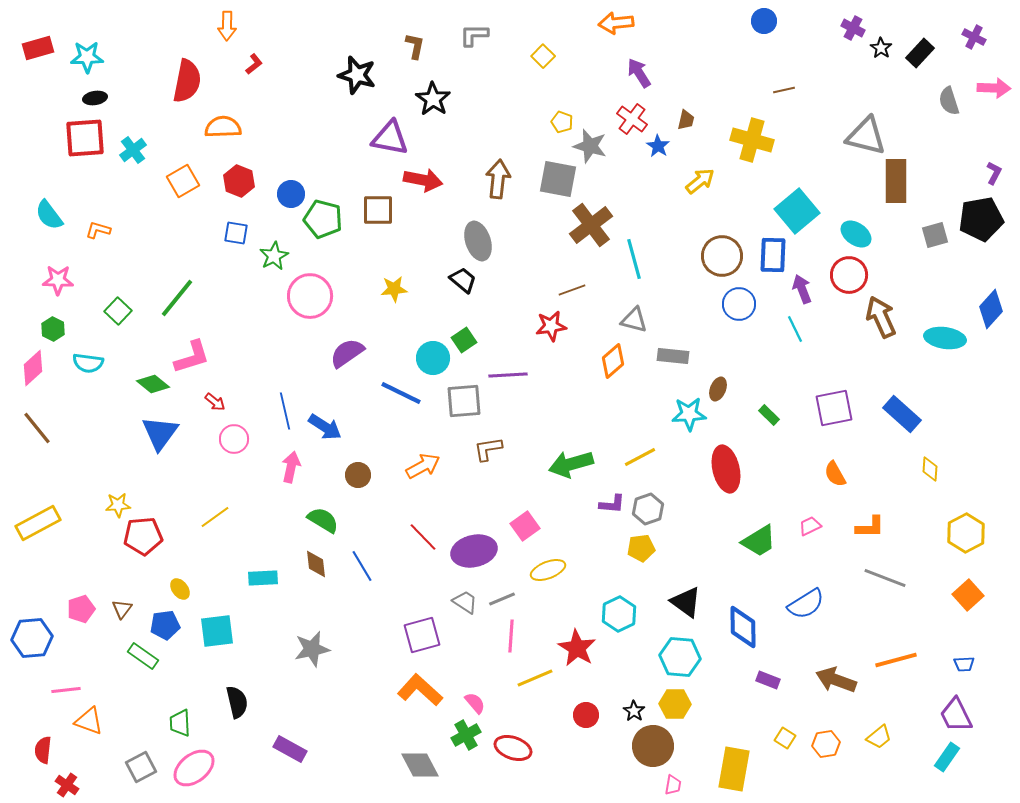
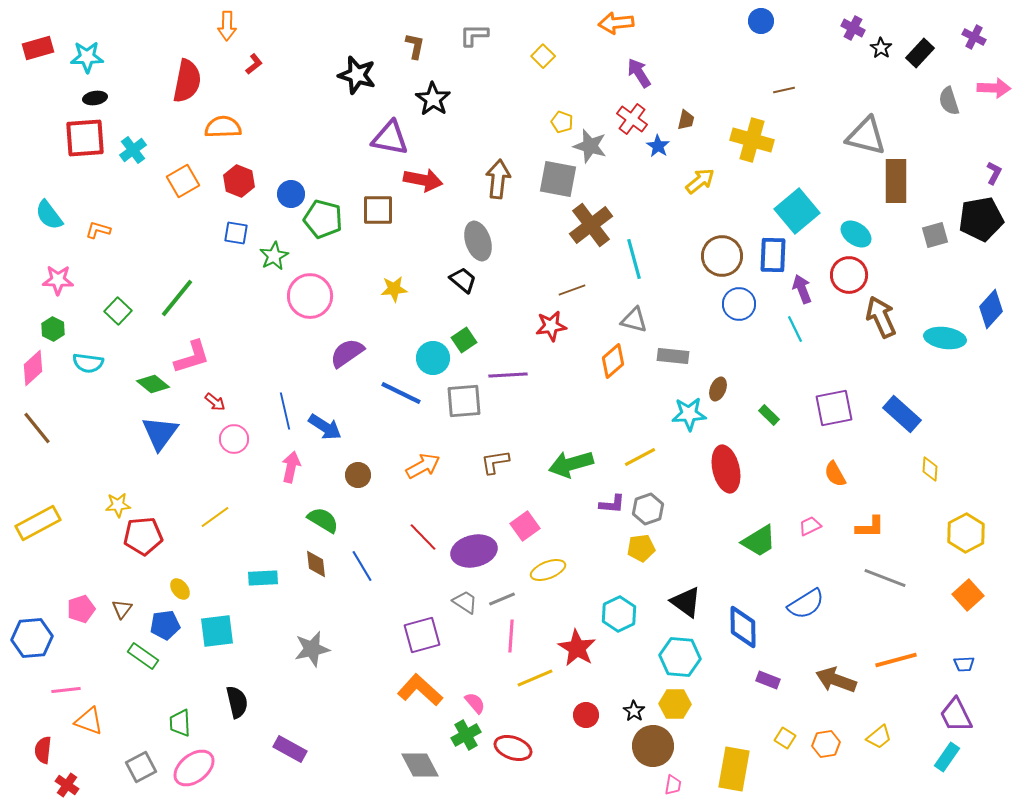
blue circle at (764, 21): moved 3 px left
brown L-shape at (488, 449): moved 7 px right, 13 px down
